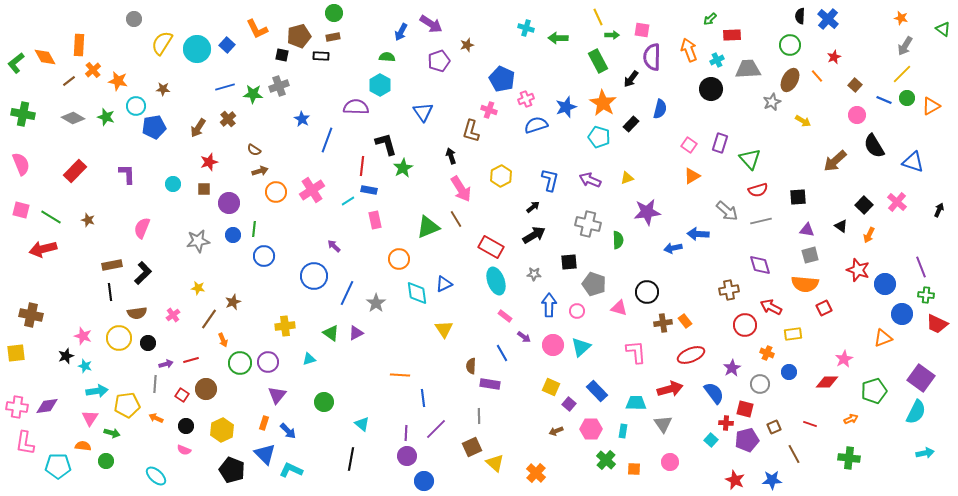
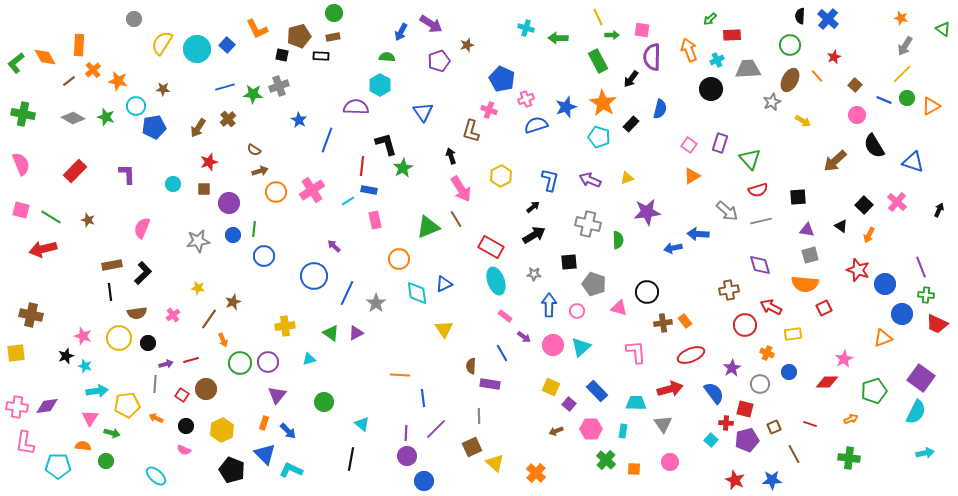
blue star at (302, 119): moved 3 px left, 1 px down
